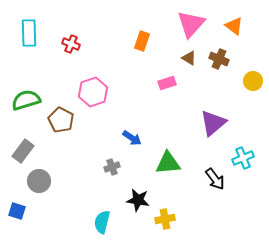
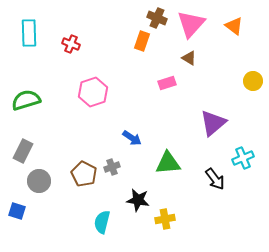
brown cross: moved 62 px left, 41 px up
brown pentagon: moved 23 px right, 54 px down
gray rectangle: rotated 10 degrees counterclockwise
